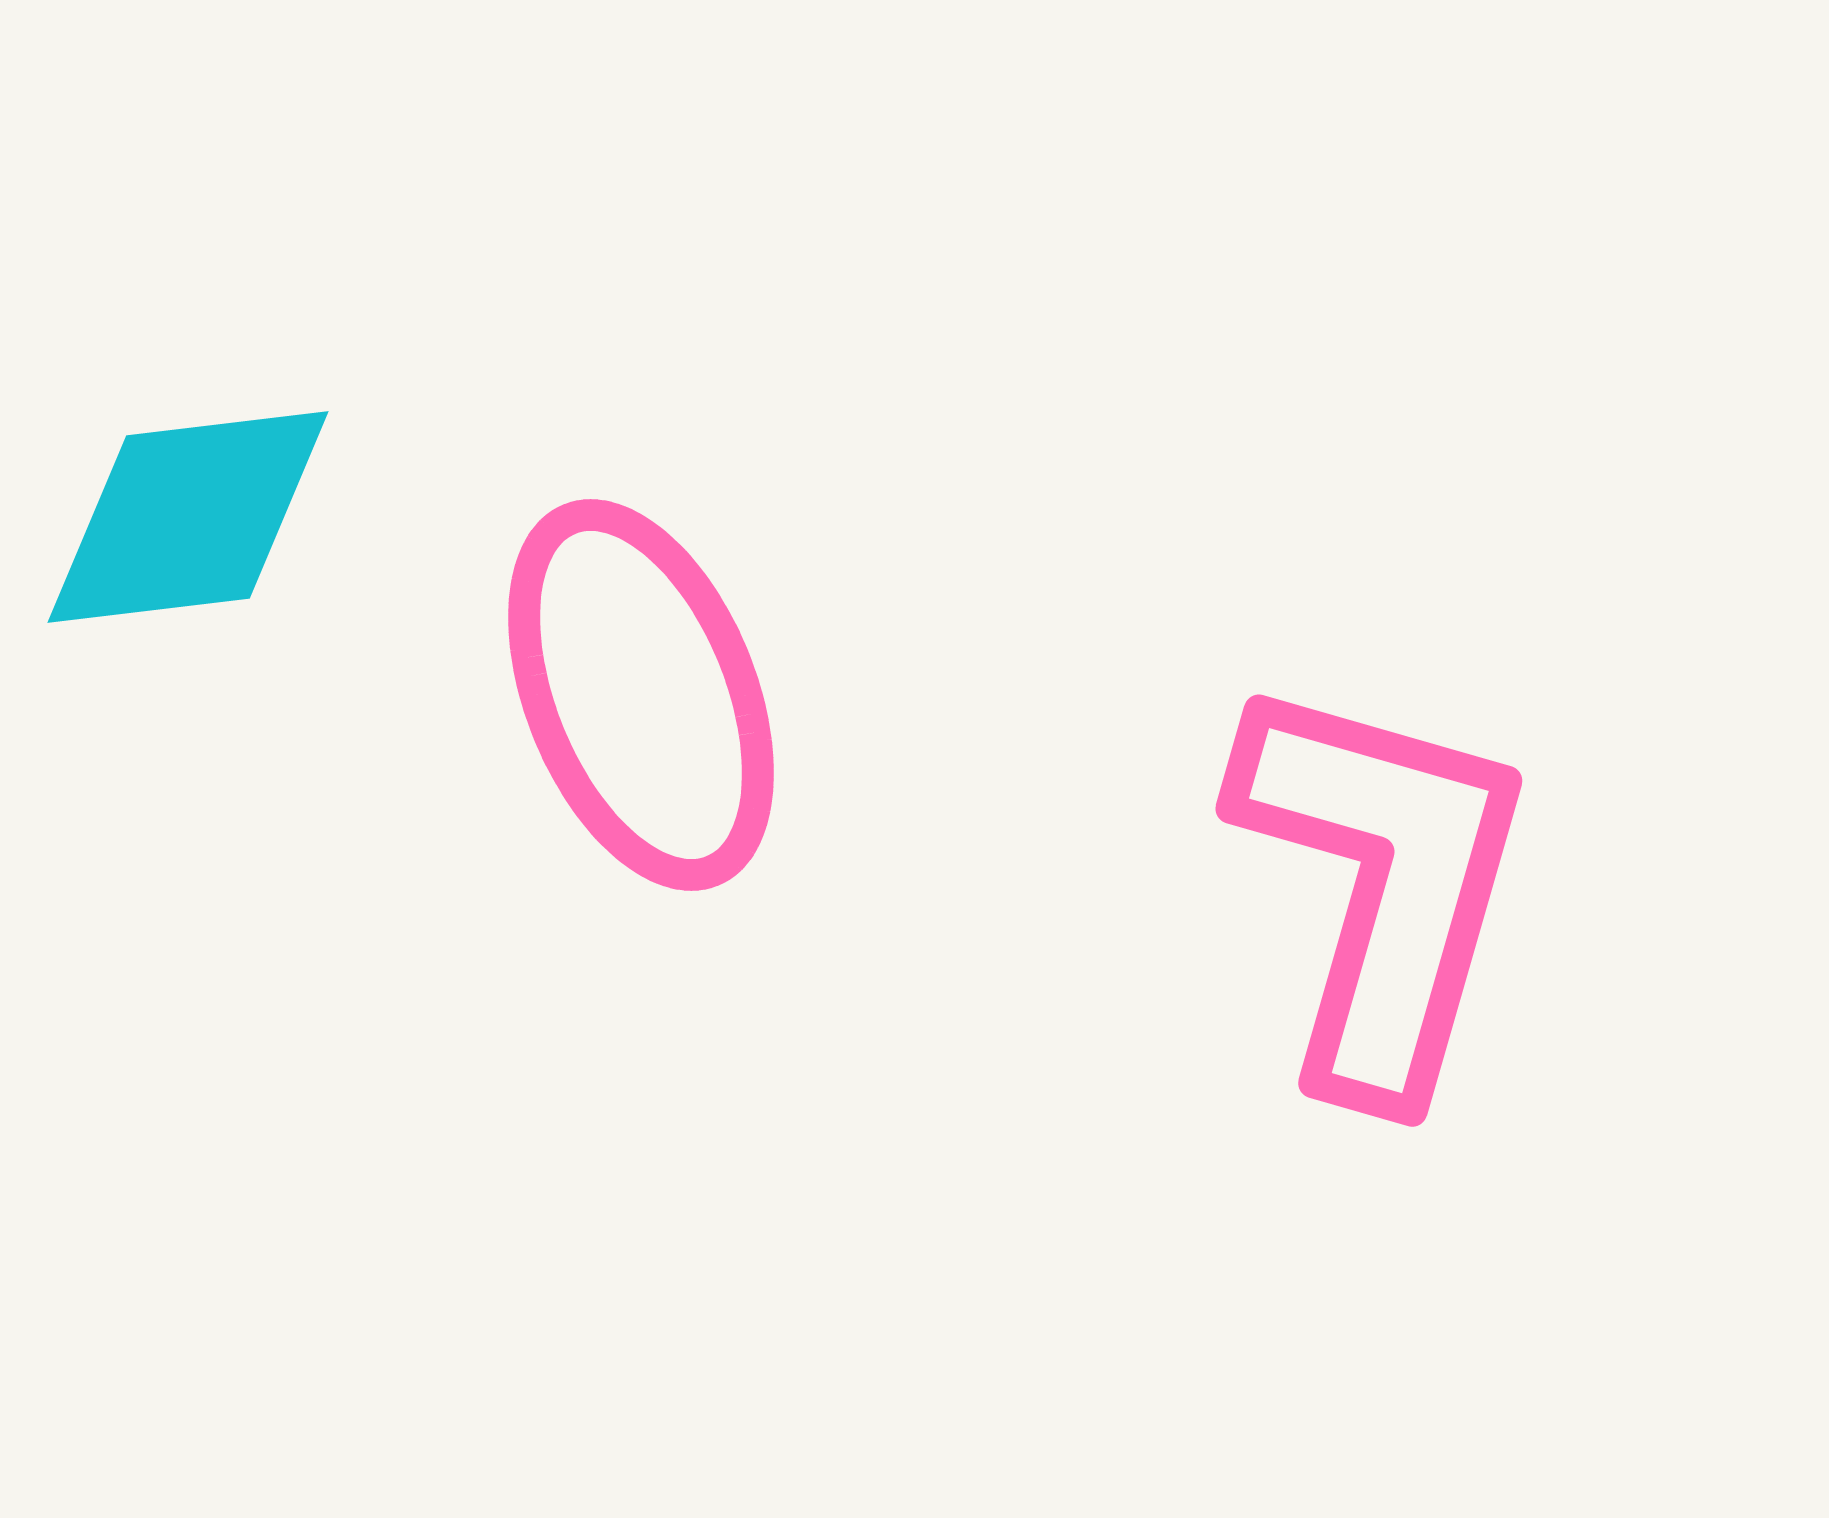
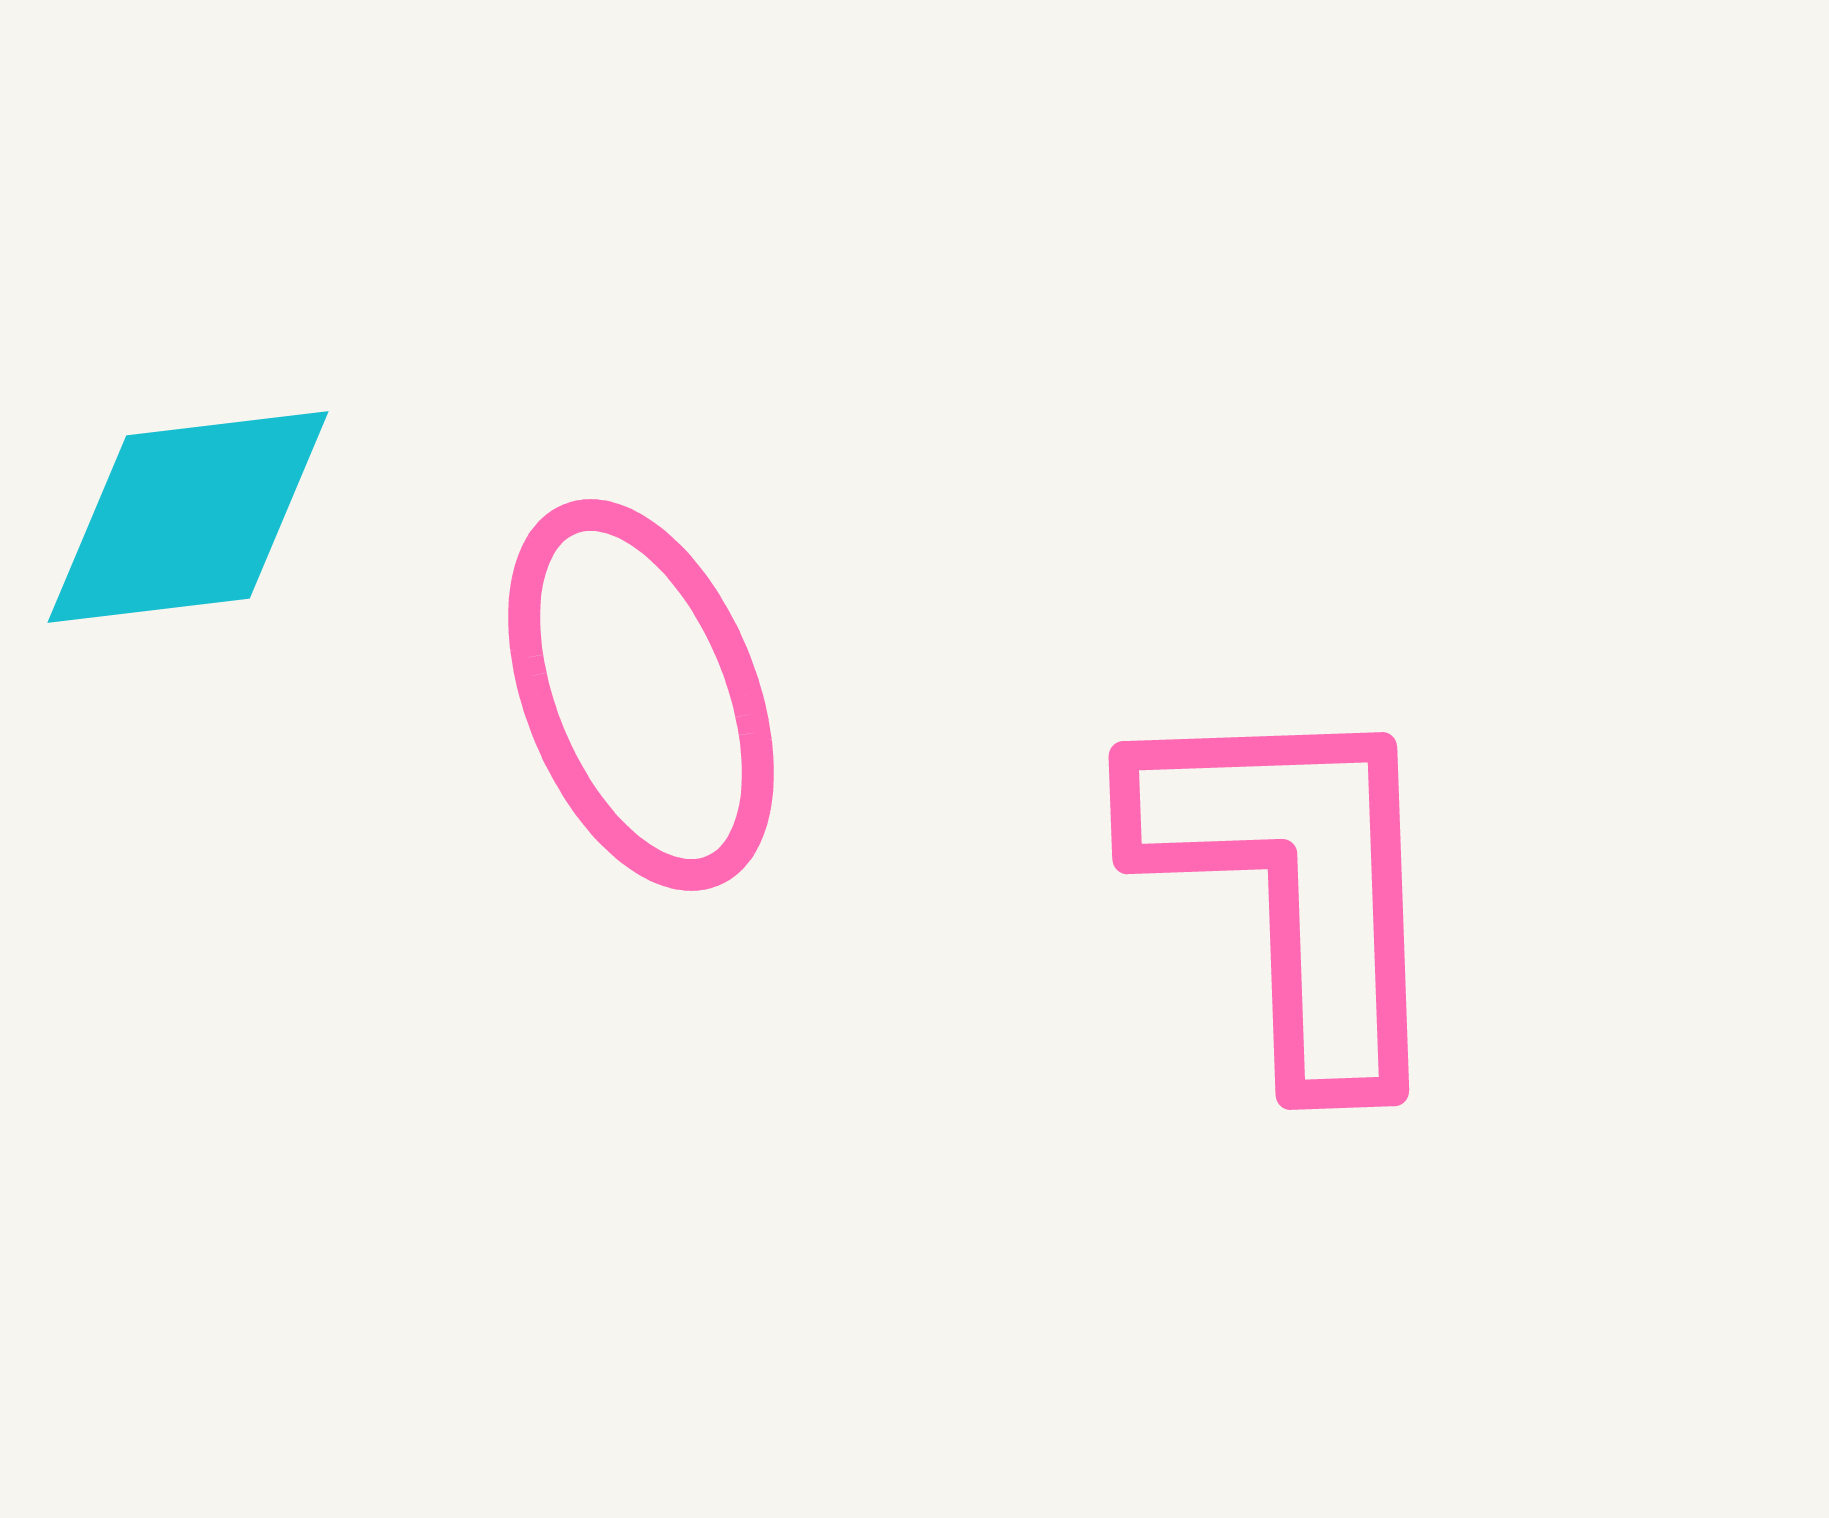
pink L-shape: moved 87 px left; rotated 18 degrees counterclockwise
